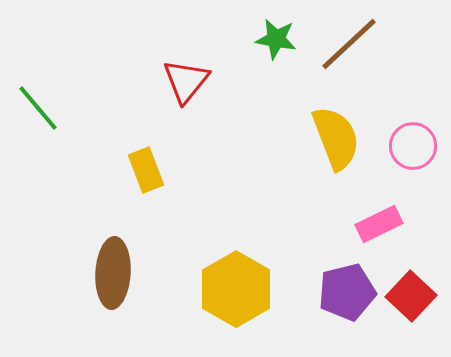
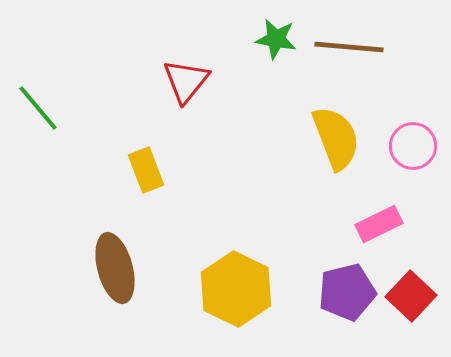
brown line: moved 3 px down; rotated 48 degrees clockwise
brown ellipse: moved 2 px right, 5 px up; rotated 18 degrees counterclockwise
yellow hexagon: rotated 4 degrees counterclockwise
